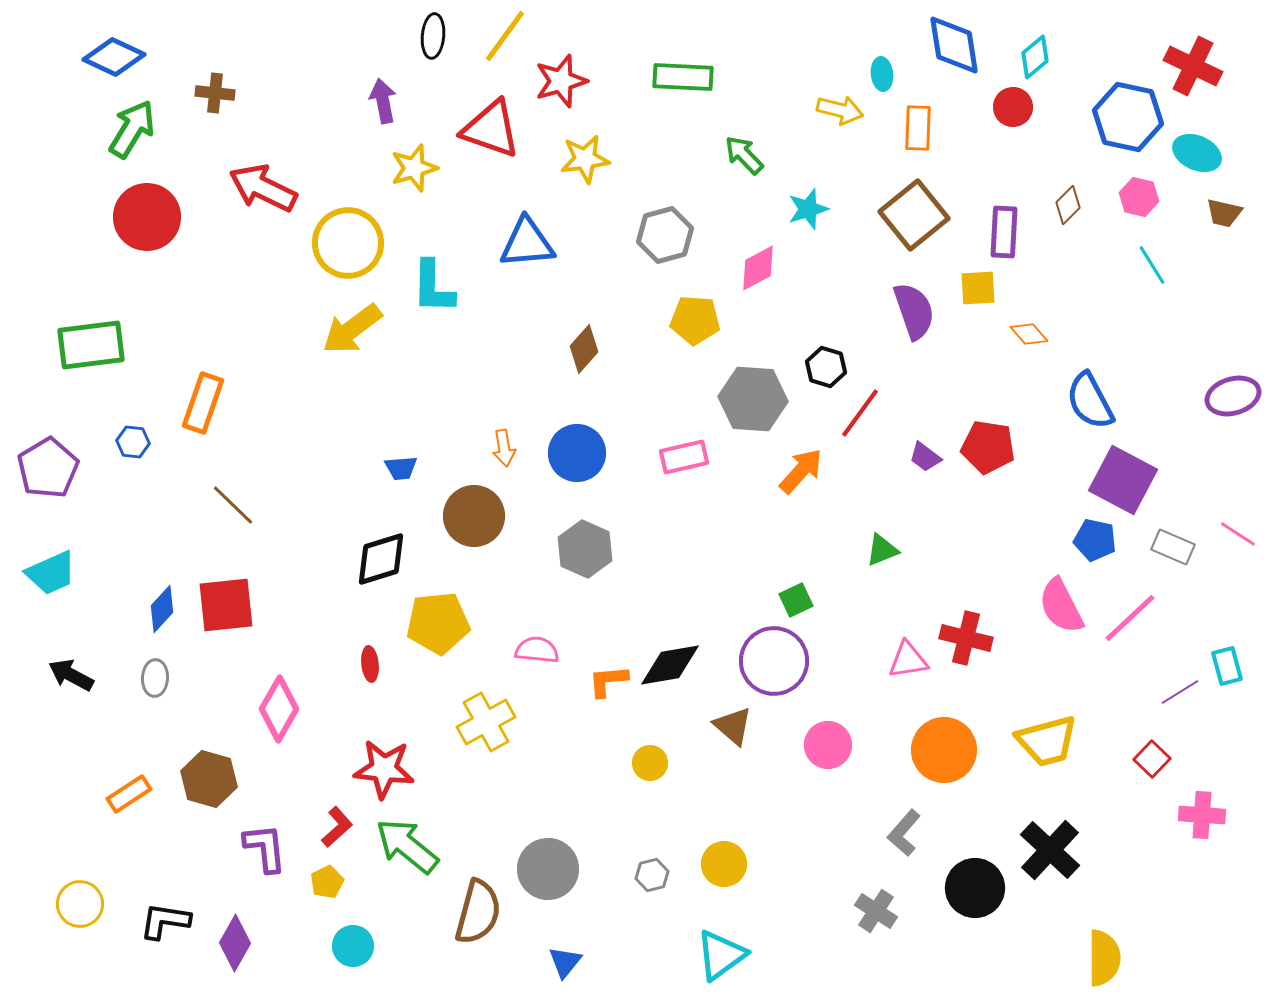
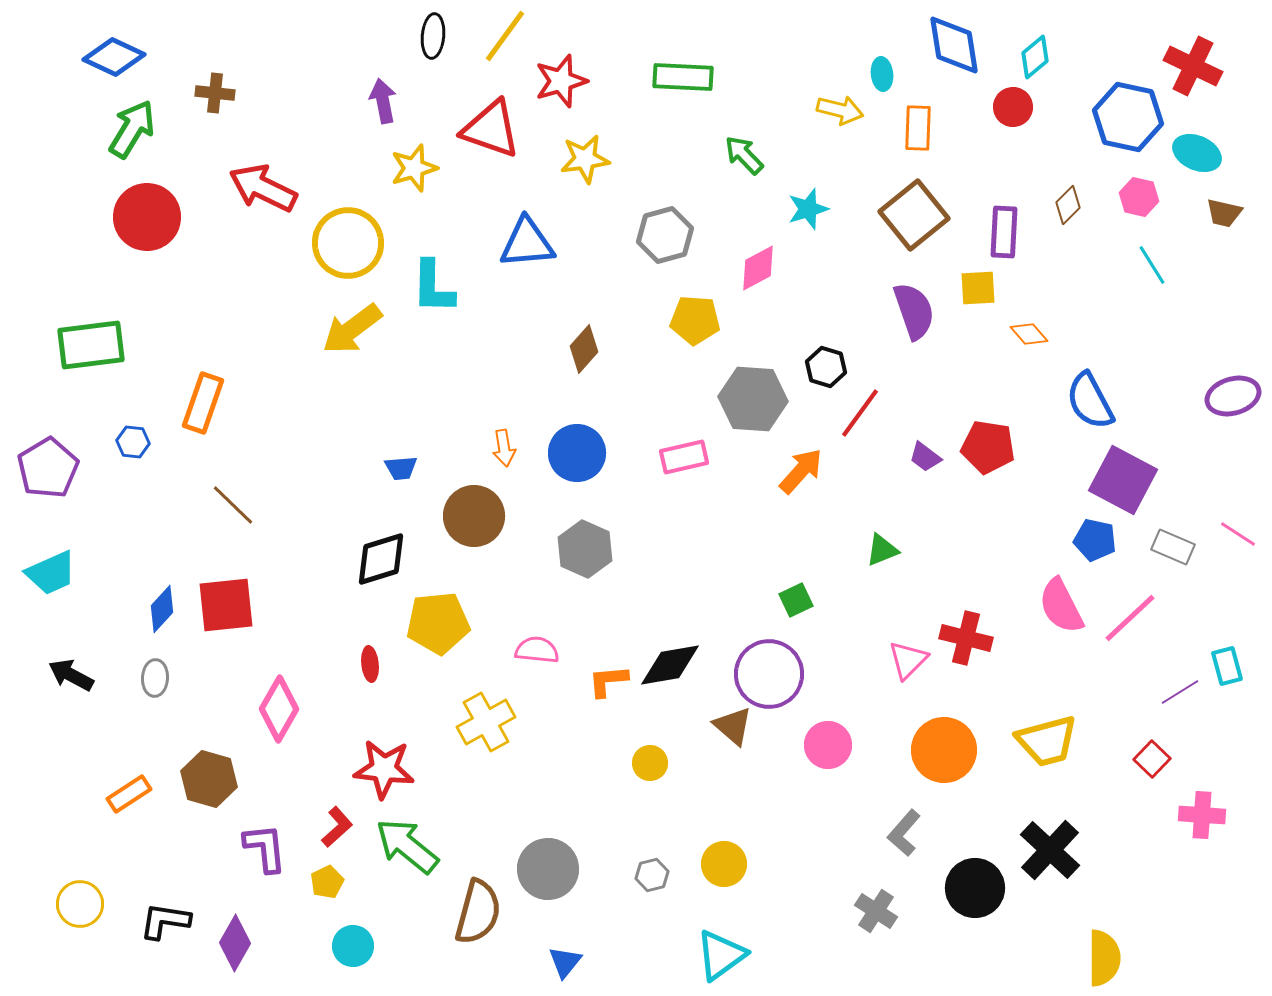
pink triangle at (908, 660): rotated 36 degrees counterclockwise
purple circle at (774, 661): moved 5 px left, 13 px down
